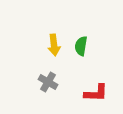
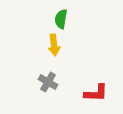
green semicircle: moved 20 px left, 27 px up
